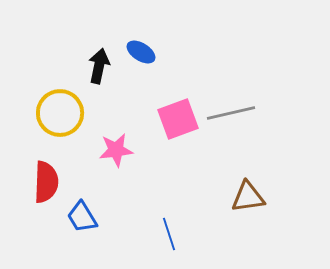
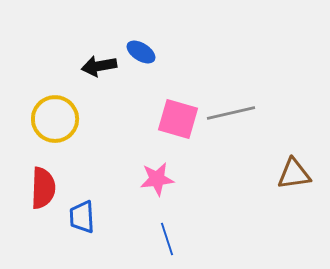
black arrow: rotated 112 degrees counterclockwise
yellow circle: moved 5 px left, 6 px down
pink square: rotated 36 degrees clockwise
pink star: moved 41 px right, 29 px down
red semicircle: moved 3 px left, 6 px down
brown triangle: moved 46 px right, 23 px up
blue trapezoid: rotated 28 degrees clockwise
blue line: moved 2 px left, 5 px down
